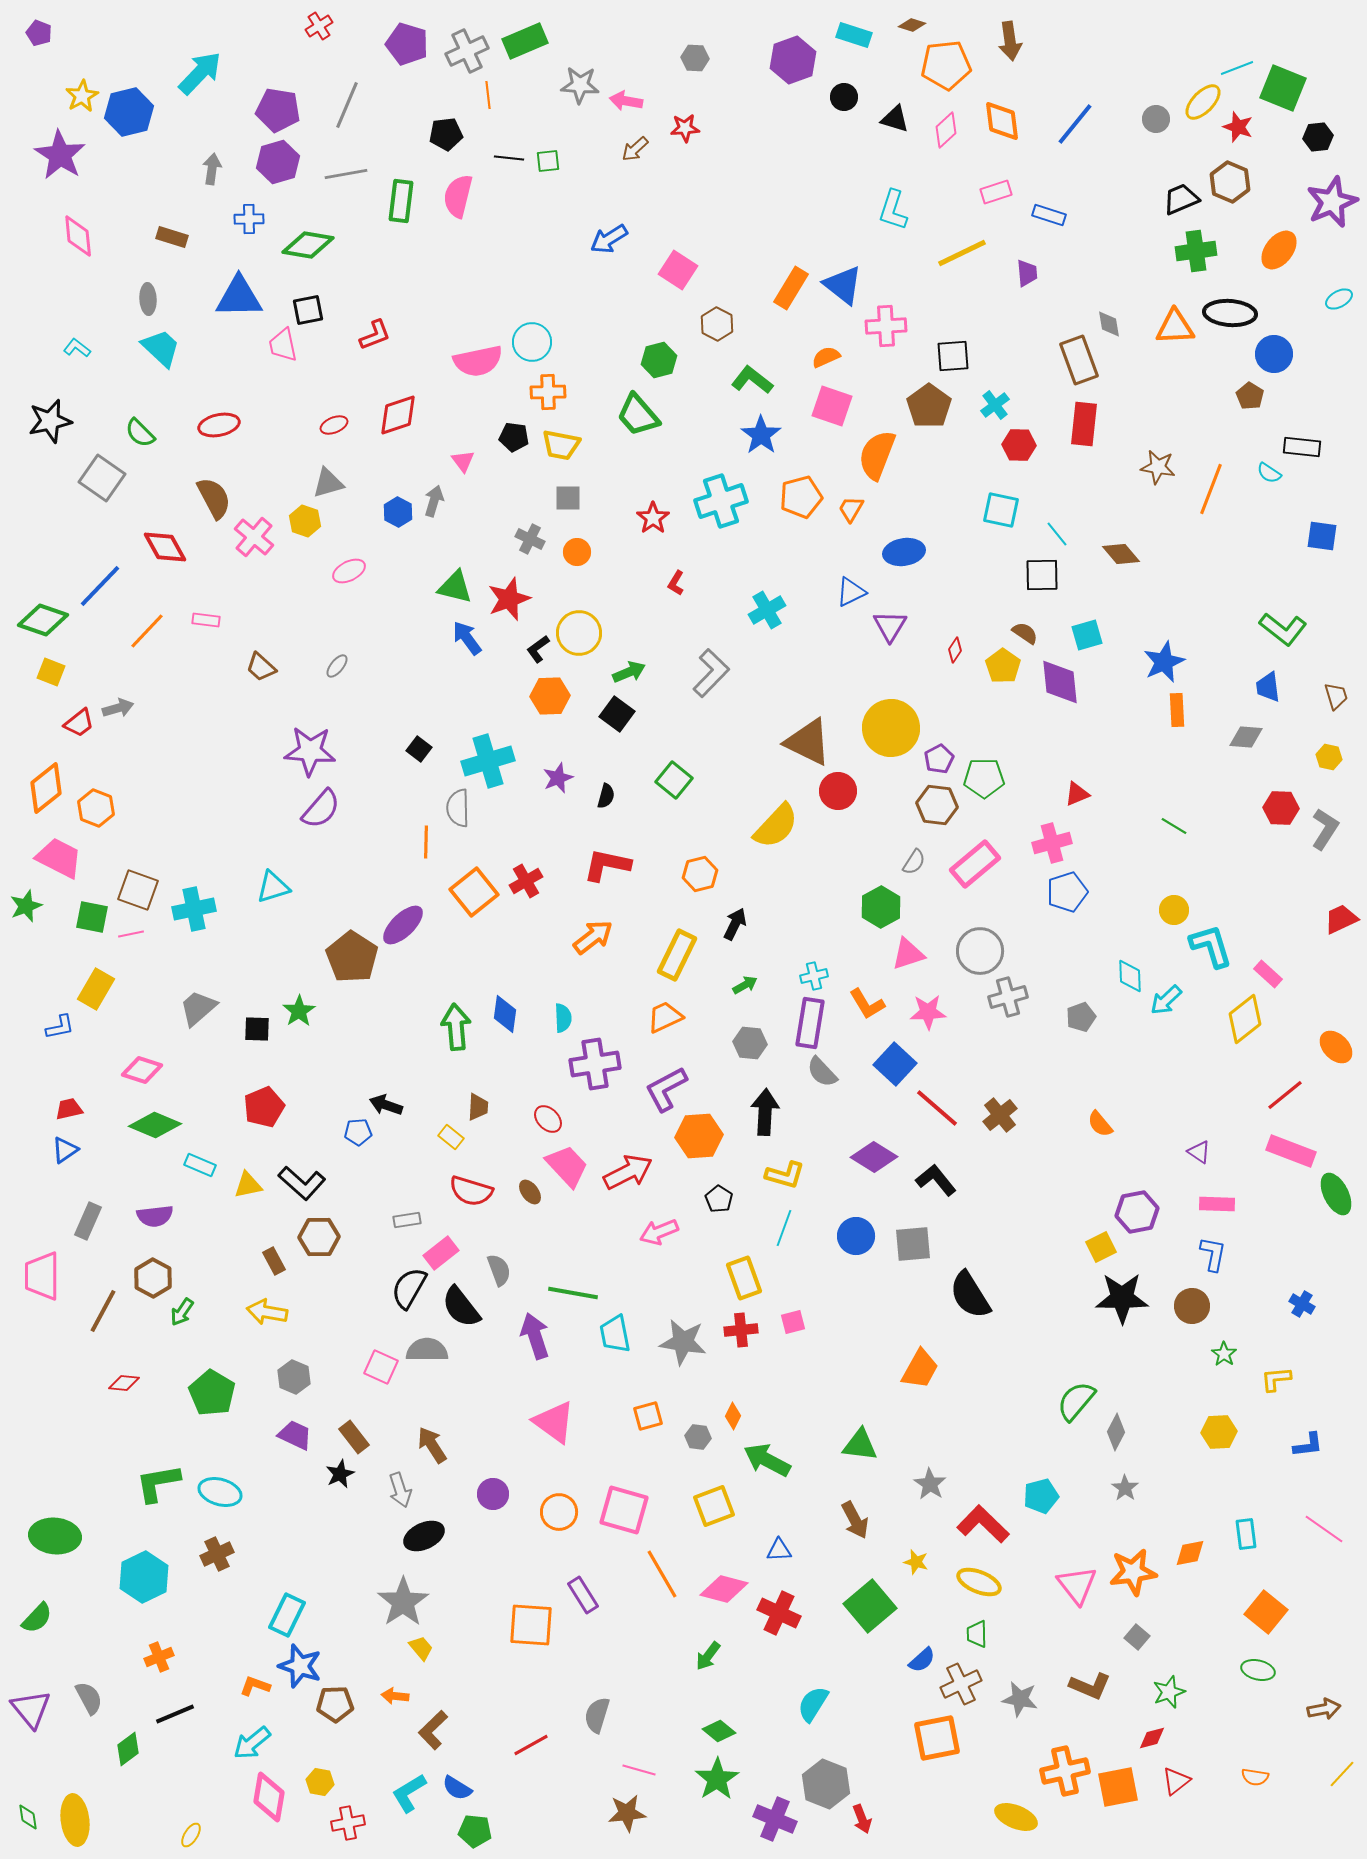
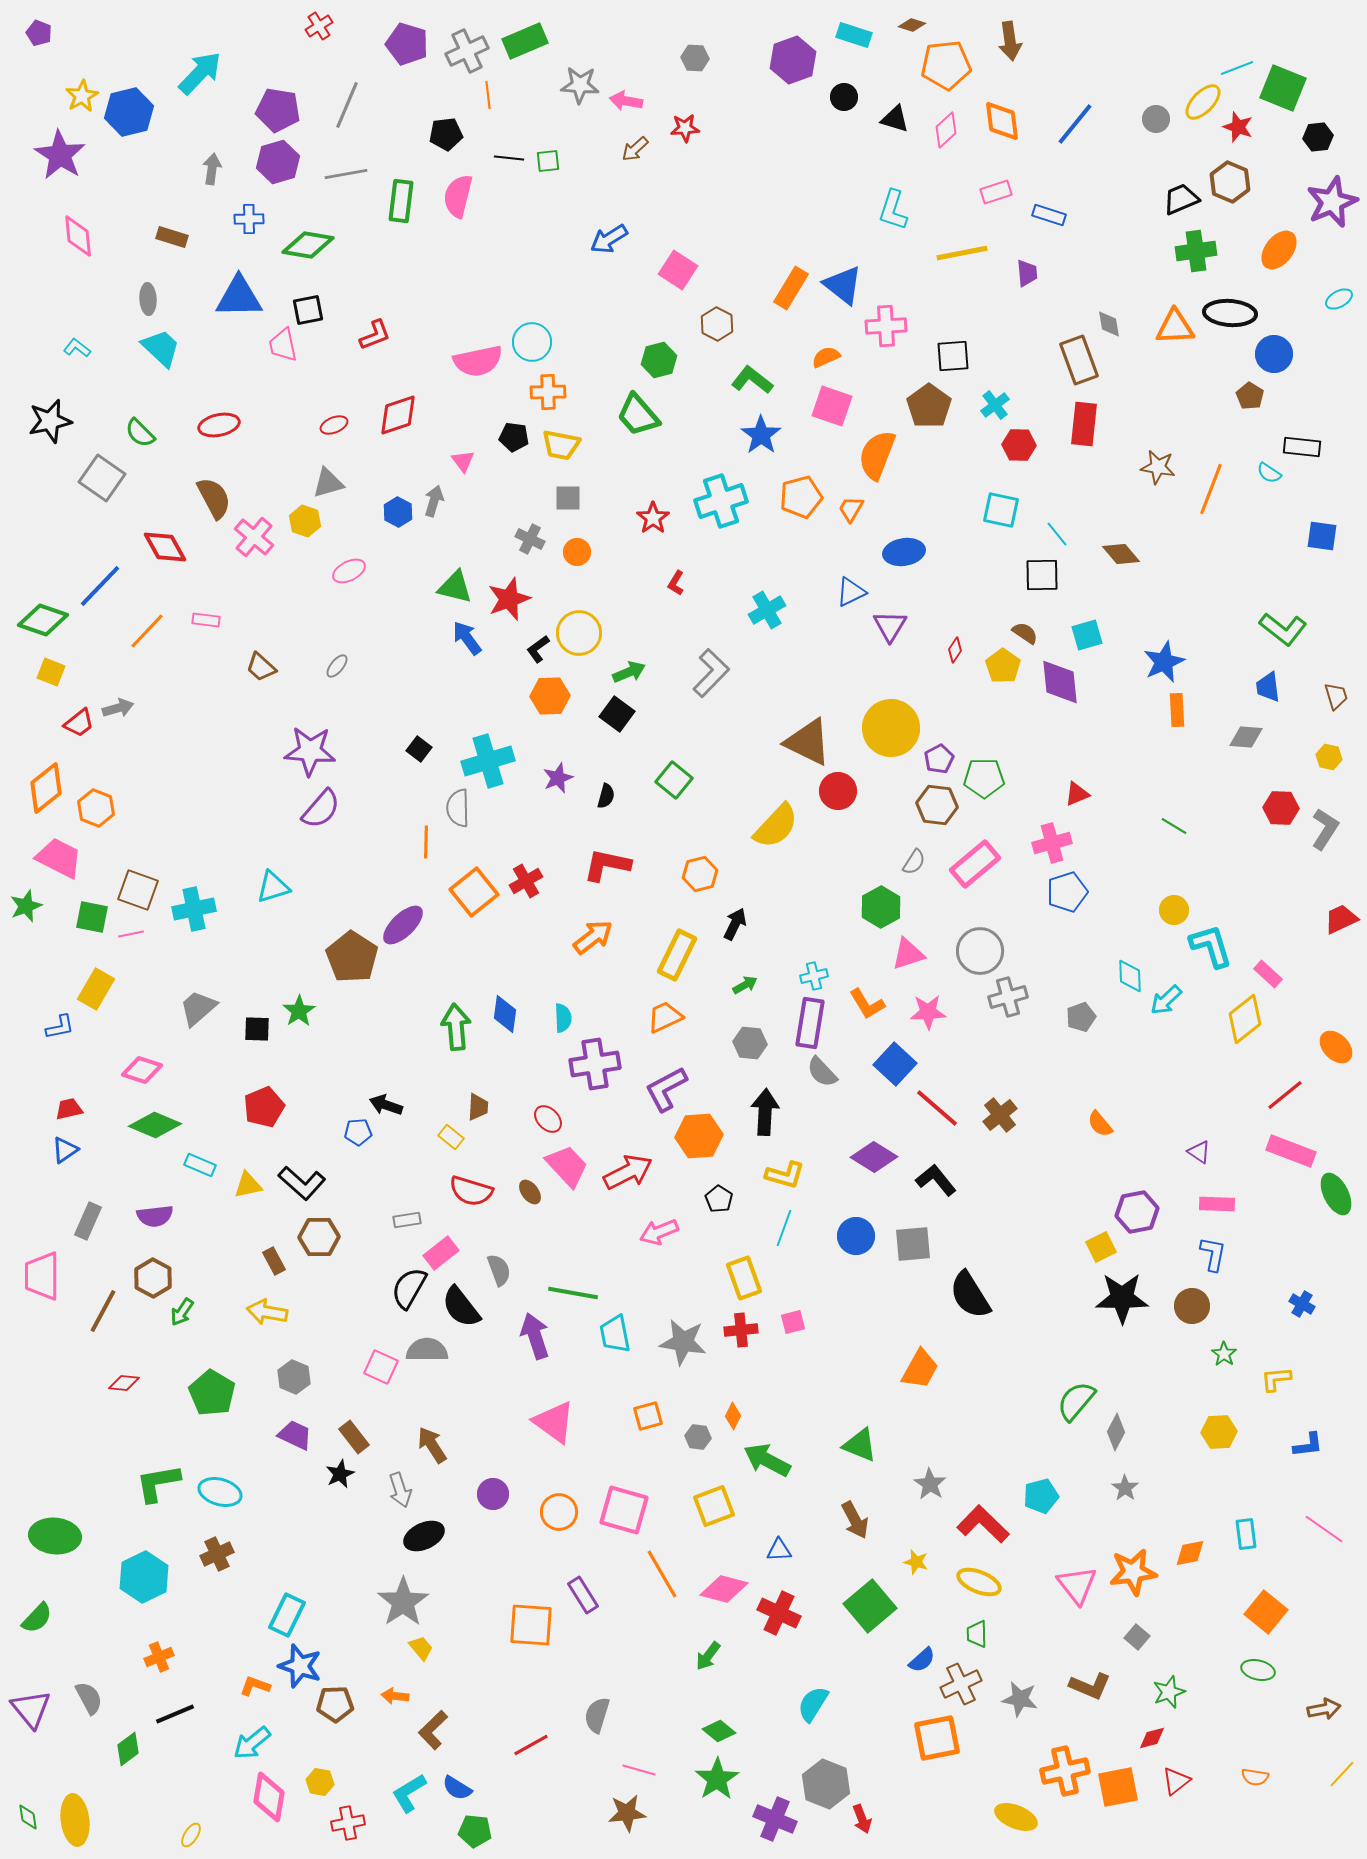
yellow line at (962, 253): rotated 15 degrees clockwise
green triangle at (860, 1445): rotated 15 degrees clockwise
